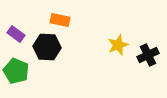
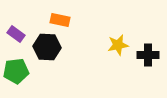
yellow star: rotated 10 degrees clockwise
black cross: rotated 25 degrees clockwise
green pentagon: rotated 30 degrees counterclockwise
